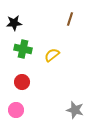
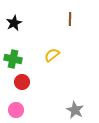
brown line: rotated 16 degrees counterclockwise
black star: rotated 21 degrees counterclockwise
green cross: moved 10 px left, 10 px down
gray star: rotated 12 degrees clockwise
